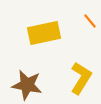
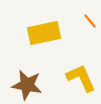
yellow L-shape: rotated 56 degrees counterclockwise
